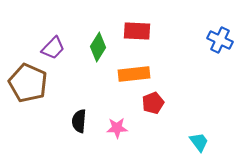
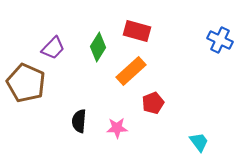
red rectangle: rotated 12 degrees clockwise
orange rectangle: moved 3 px left, 3 px up; rotated 36 degrees counterclockwise
brown pentagon: moved 2 px left
